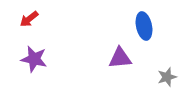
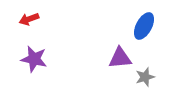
red arrow: rotated 18 degrees clockwise
blue ellipse: rotated 40 degrees clockwise
gray star: moved 22 px left
